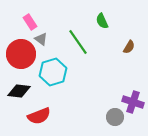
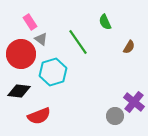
green semicircle: moved 3 px right, 1 px down
purple cross: moved 1 px right; rotated 20 degrees clockwise
gray circle: moved 1 px up
